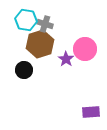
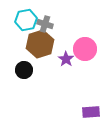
cyan hexagon: rotated 20 degrees counterclockwise
